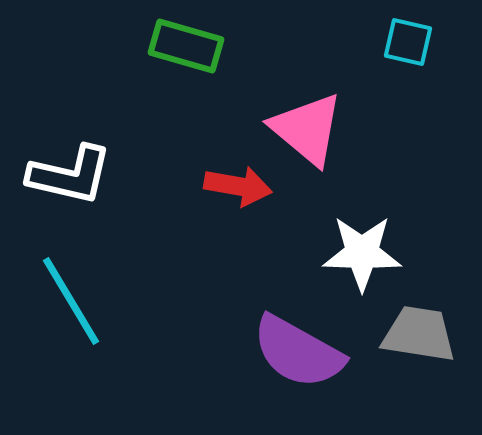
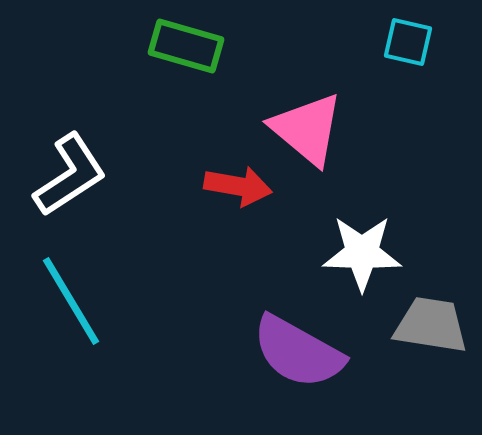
white L-shape: rotated 46 degrees counterclockwise
gray trapezoid: moved 12 px right, 9 px up
